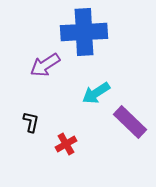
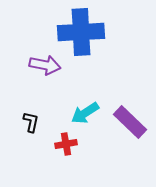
blue cross: moved 3 px left
purple arrow: rotated 136 degrees counterclockwise
cyan arrow: moved 11 px left, 20 px down
red cross: rotated 20 degrees clockwise
